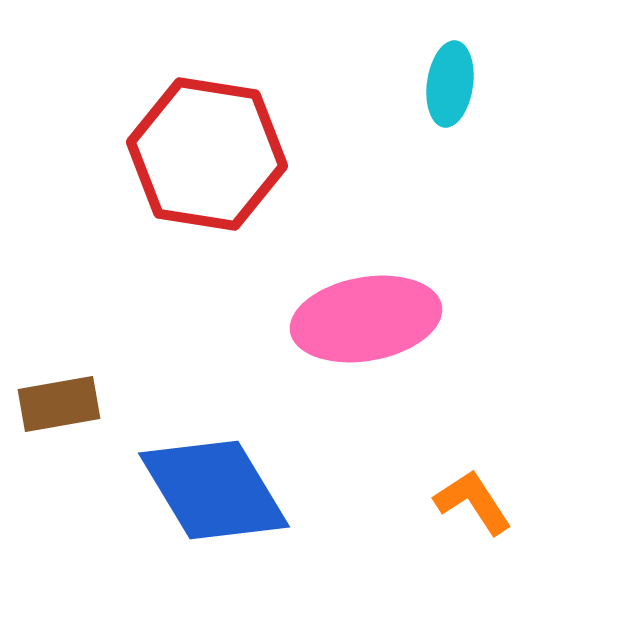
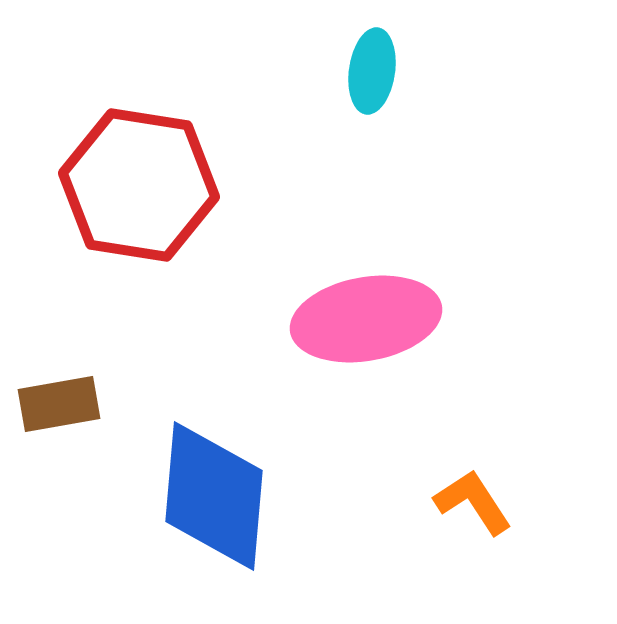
cyan ellipse: moved 78 px left, 13 px up
red hexagon: moved 68 px left, 31 px down
blue diamond: moved 6 px down; rotated 36 degrees clockwise
